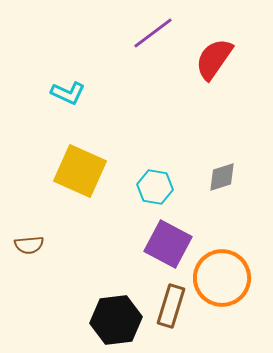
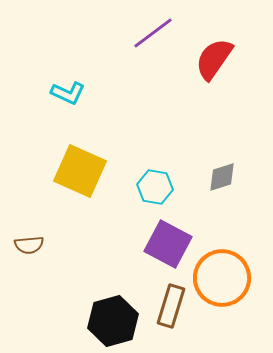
black hexagon: moved 3 px left, 1 px down; rotated 9 degrees counterclockwise
